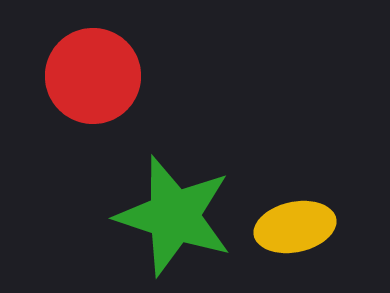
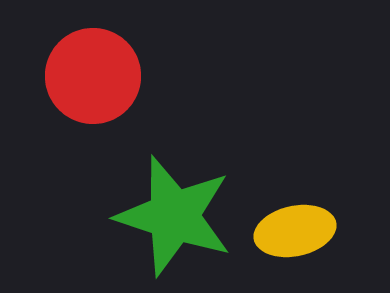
yellow ellipse: moved 4 px down
